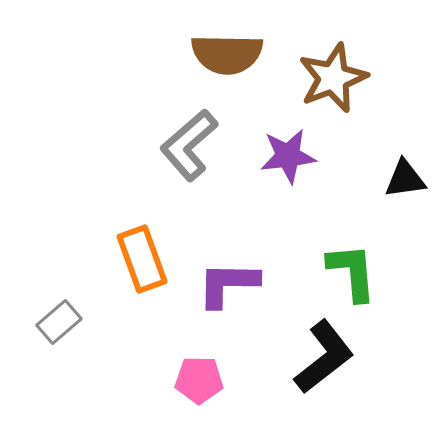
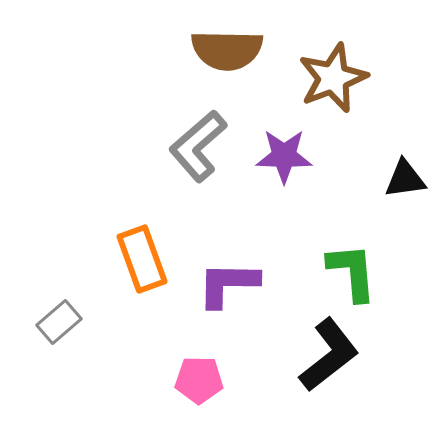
brown semicircle: moved 4 px up
gray L-shape: moved 9 px right, 1 px down
purple star: moved 4 px left; rotated 8 degrees clockwise
black L-shape: moved 5 px right, 2 px up
